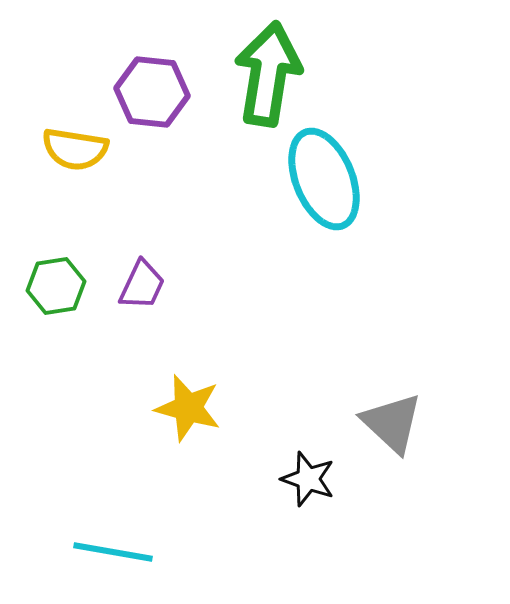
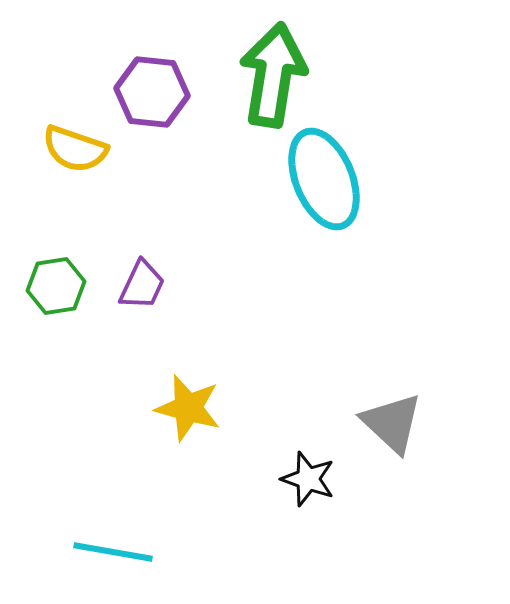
green arrow: moved 5 px right, 1 px down
yellow semicircle: rotated 10 degrees clockwise
